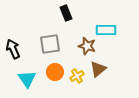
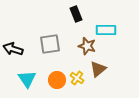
black rectangle: moved 10 px right, 1 px down
black arrow: rotated 48 degrees counterclockwise
orange circle: moved 2 px right, 8 px down
yellow cross: moved 2 px down; rotated 24 degrees counterclockwise
